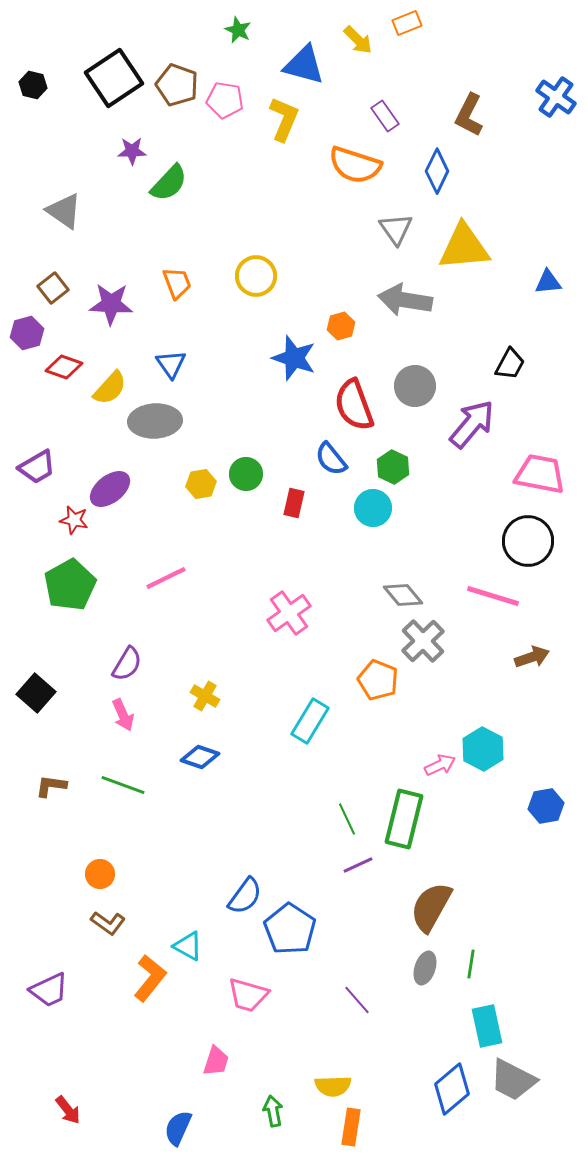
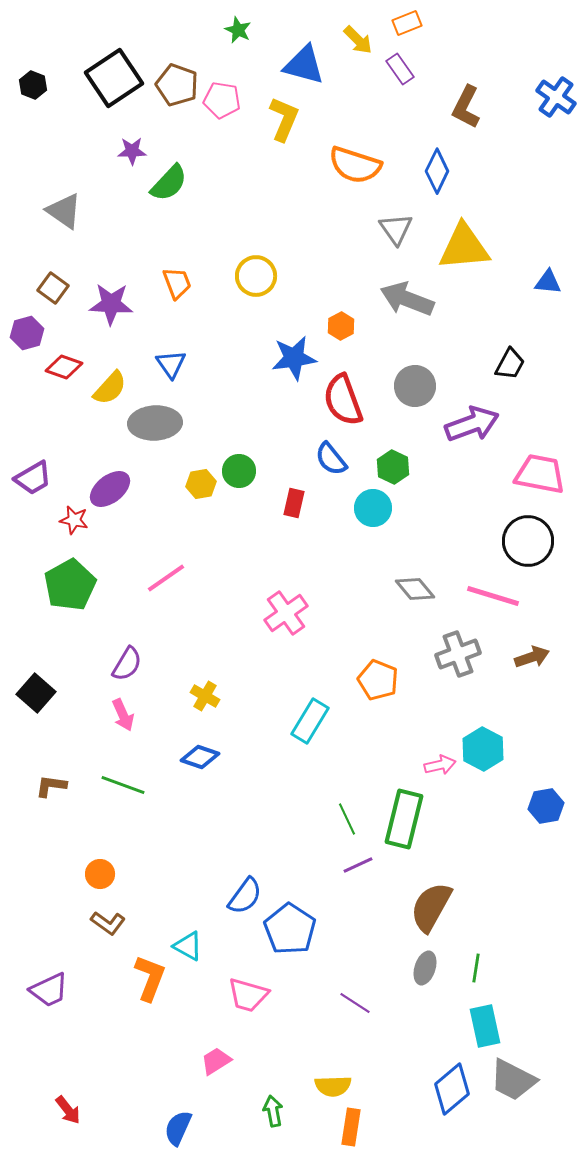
black hexagon at (33, 85): rotated 8 degrees clockwise
pink pentagon at (225, 100): moved 3 px left
brown L-shape at (469, 115): moved 3 px left, 8 px up
purple rectangle at (385, 116): moved 15 px right, 47 px up
blue triangle at (548, 282): rotated 12 degrees clockwise
brown square at (53, 288): rotated 16 degrees counterclockwise
gray arrow at (405, 300): moved 2 px right, 1 px up; rotated 12 degrees clockwise
orange hexagon at (341, 326): rotated 12 degrees counterclockwise
blue star at (294, 358): rotated 27 degrees counterclockwise
red semicircle at (354, 405): moved 11 px left, 5 px up
gray ellipse at (155, 421): moved 2 px down
purple arrow at (472, 424): rotated 30 degrees clockwise
purple trapezoid at (37, 467): moved 4 px left, 11 px down
green circle at (246, 474): moved 7 px left, 3 px up
pink line at (166, 578): rotated 9 degrees counterclockwise
gray diamond at (403, 595): moved 12 px right, 6 px up
pink cross at (289, 613): moved 3 px left
gray cross at (423, 641): moved 35 px right, 13 px down; rotated 24 degrees clockwise
pink arrow at (440, 765): rotated 12 degrees clockwise
green line at (471, 964): moved 5 px right, 4 px down
orange L-shape at (150, 978): rotated 18 degrees counterclockwise
purple line at (357, 1000): moved 2 px left, 3 px down; rotated 16 degrees counterclockwise
cyan rectangle at (487, 1026): moved 2 px left
pink trapezoid at (216, 1061): rotated 140 degrees counterclockwise
